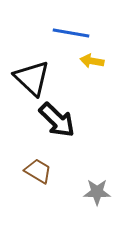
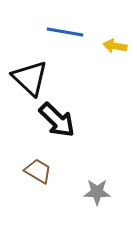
blue line: moved 6 px left, 1 px up
yellow arrow: moved 23 px right, 15 px up
black triangle: moved 2 px left
